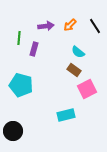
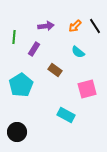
orange arrow: moved 5 px right, 1 px down
green line: moved 5 px left, 1 px up
purple rectangle: rotated 16 degrees clockwise
brown rectangle: moved 19 px left
cyan pentagon: rotated 25 degrees clockwise
pink square: rotated 12 degrees clockwise
cyan rectangle: rotated 42 degrees clockwise
black circle: moved 4 px right, 1 px down
